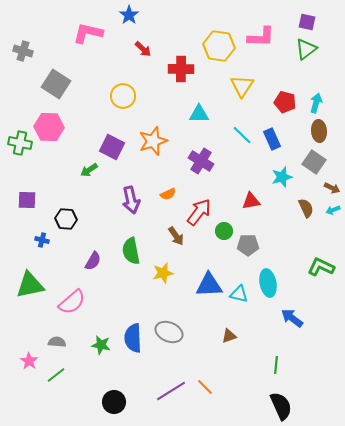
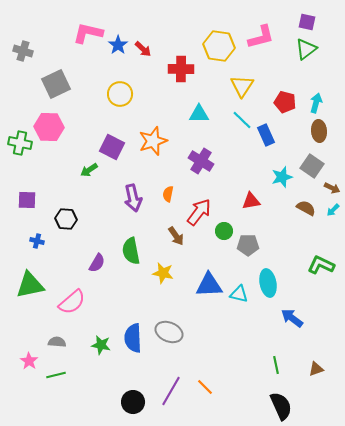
blue star at (129, 15): moved 11 px left, 30 px down
pink L-shape at (261, 37): rotated 16 degrees counterclockwise
gray square at (56, 84): rotated 32 degrees clockwise
yellow circle at (123, 96): moved 3 px left, 2 px up
cyan line at (242, 135): moved 15 px up
blue rectangle at (272, 139): moved 6 px left, 4 px up
gray square at (314, 162): moved 2 px left, 4 px down
orange semicircle at (168, 194): rotated 126 degrees clockwise
purple arrow at (131, 200): moved 2 px right, 2 px up
brown semicircle at (306, 208): rotated 36 degrees counterclockwise
cyan arrow at (333, 210): rotated 24 degrees counterclockwise
blue cross at (42, 240): moved 5 px left, 1 px down
purple semicircle at (93, 261): moved 4 px right, 2 px down
green L-shape at (321, 267): moved 2 px up
yellow star at (163, 273): rotated 25 degrees clockwise
brown triangle at (229, 336): moved 87 px right, 33 px down
green line at (276, 365): rotated 18 degrees counterclockwise
green line at (56, 375): rotated 24 degrees clockwise
purple line at (171, 391): rotated 28 degrees counterclockwise
black circle at (114, 402): moved 19 px right
